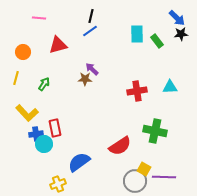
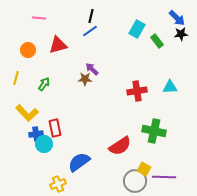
cyan rectangle: moved 5 px up; rotated 30 degrees clockwise
orange circle: moved 5 px right, 2 px up
green cross: moved 1 px left
